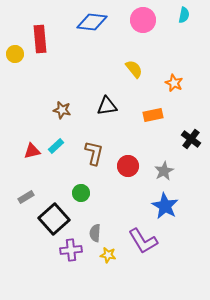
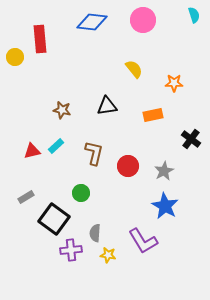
cyan semicircle: moved 10 px right; rotated 28 degrees counterclockwise
yellow circle: moved 3 px down
orange star: rotated 24 degrees counterclockwise
black square: rotated 12 degrees counterclockwise
